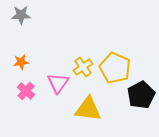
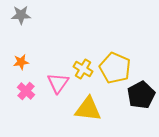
yellow cross: moved 2 px down; rotated 24 degrees counterclockwise
